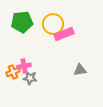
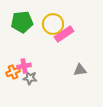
pink rectangle: rotated 12 degrees counterclockwise
